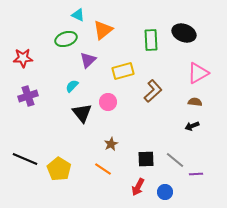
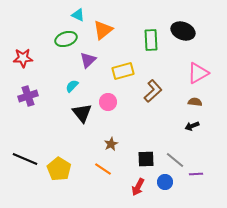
black ellipse: moved 1 px left, 2 px up
blue circle: moved 10 px up
